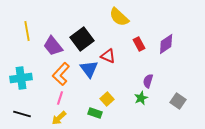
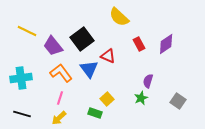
yellow line: rotated 54 degrees counterclockwise
orange L-shape: moved 1 px up; rotated 100 degrees clockwise
